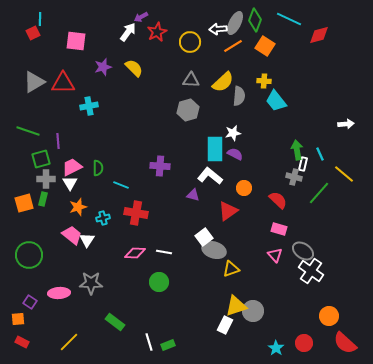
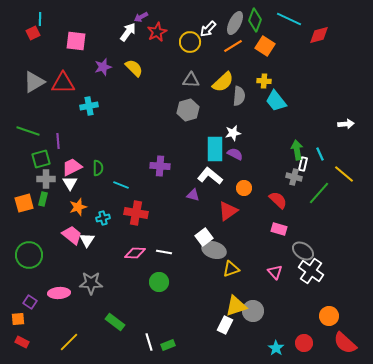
white arrow at (218, 29): moved 10 px left; rotated 42 degrees counterclockwise
pink triangle at (275, 255): moved 17 px down
